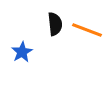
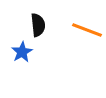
black semicircle: moved 17 px left, 1 px down
